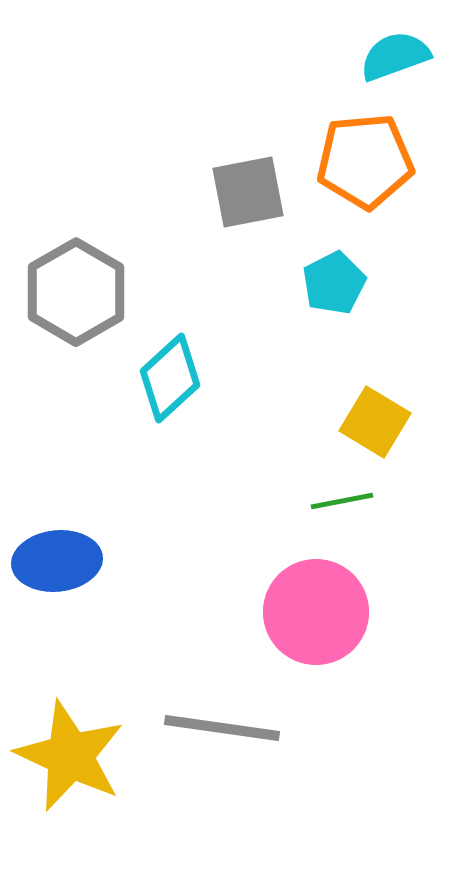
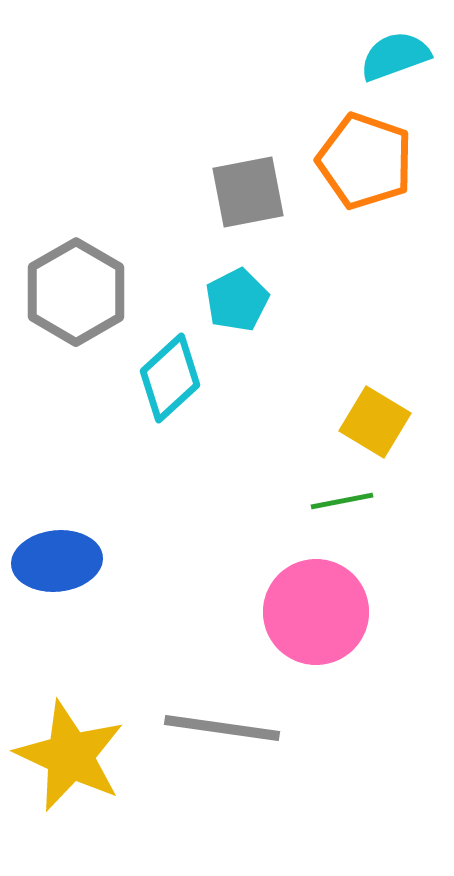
orange pentagon: rotated 24 degrees clockwise
cyan pentagon: moved 97 px left, 17 px down
